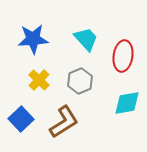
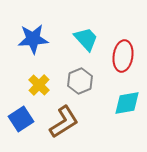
yellow cross: moved 5 px down
blue square: rotated 10 degrees clockwise
